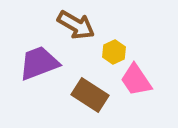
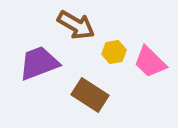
yellow hexagon: rotated 15 degrees clockwise
pink trapezoid: moved 14 px right, 18 px up; rotated 12 degrees counterclockwise
